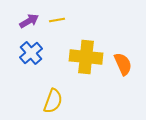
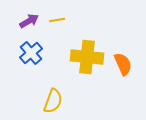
yellow cross: moved 1 px right
